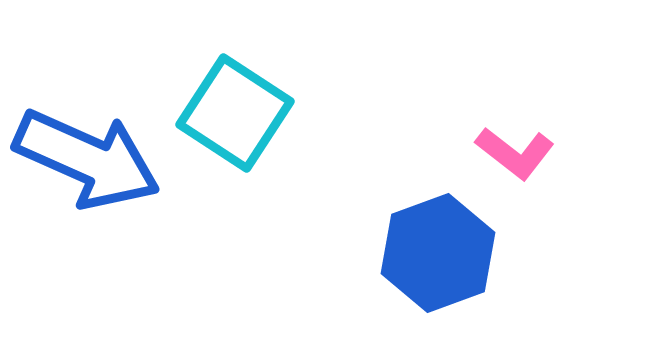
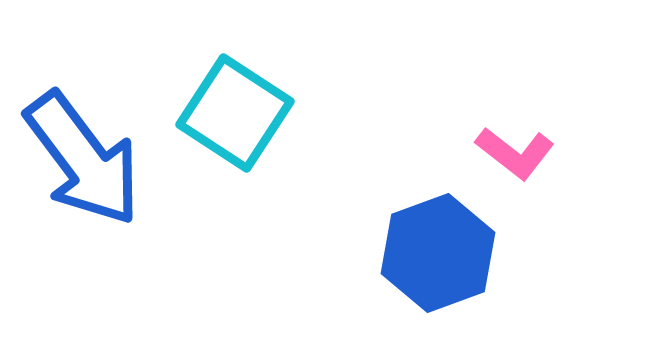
blue arrow: moved 4 px left; rotated 29 degrees clockwise
